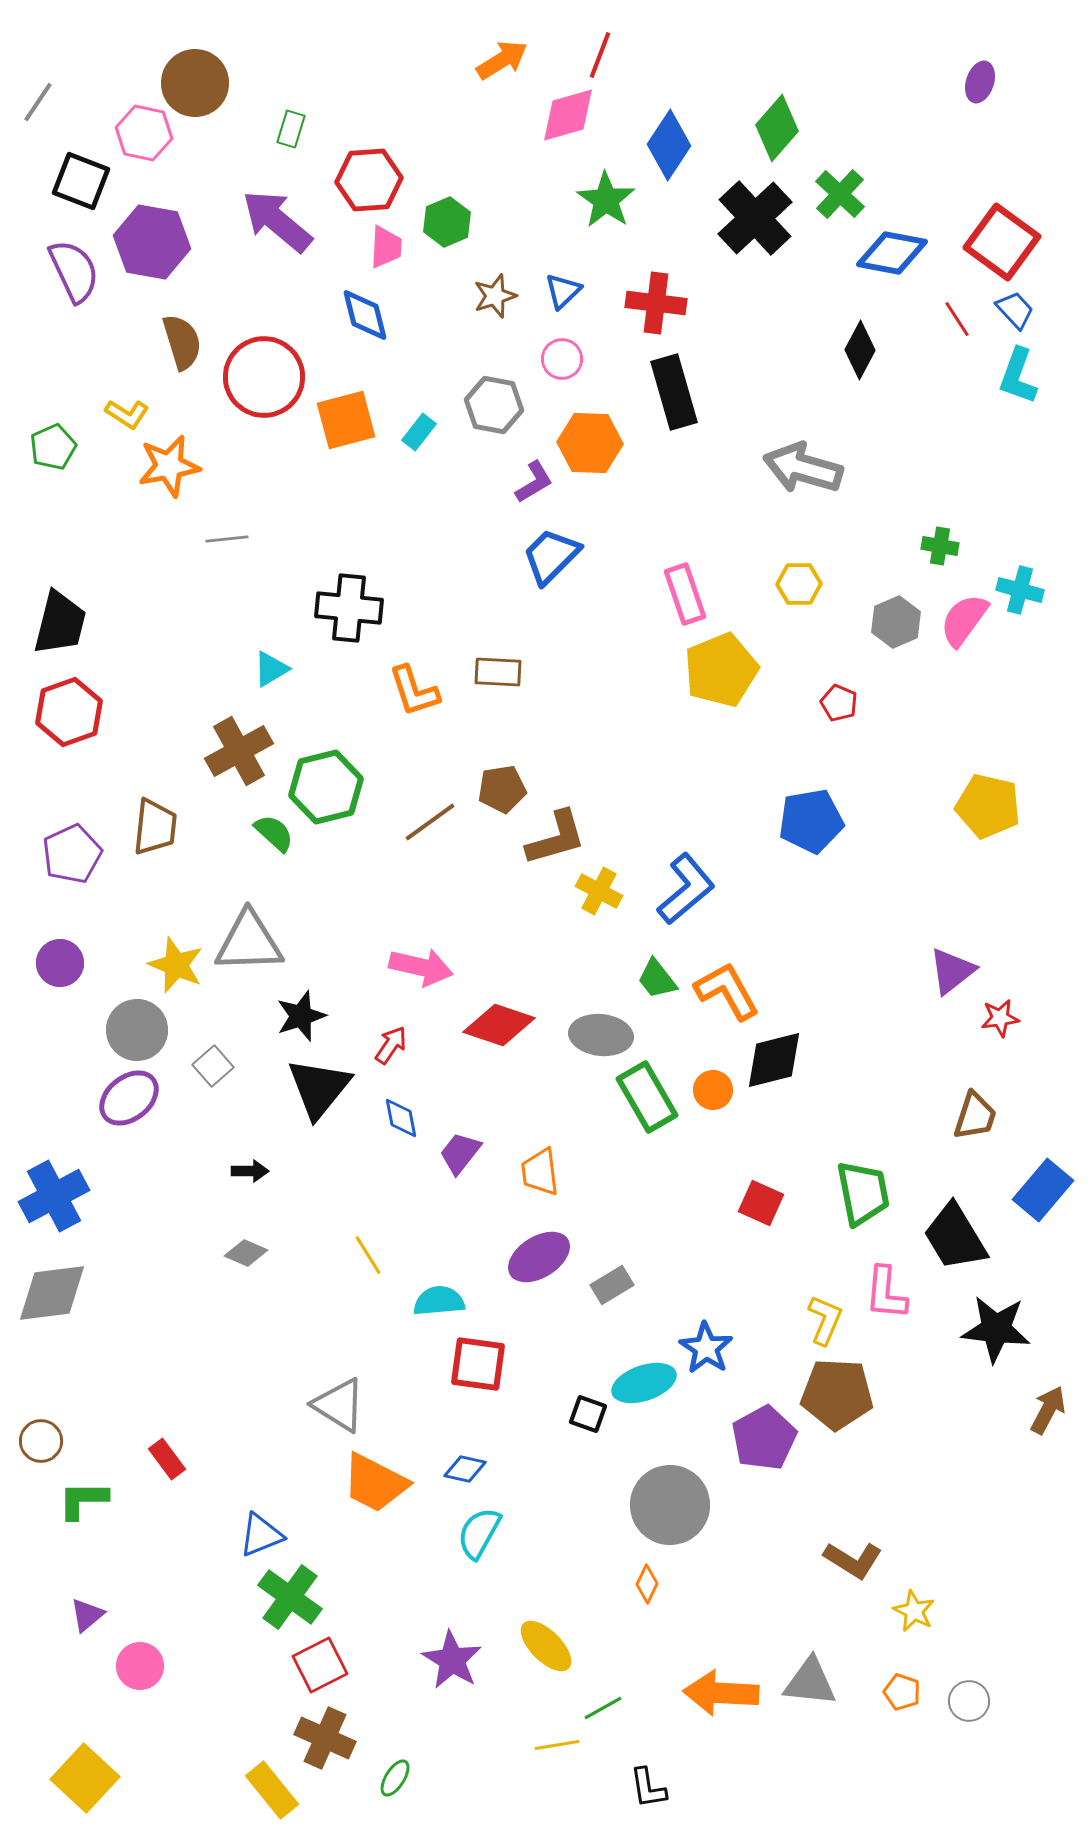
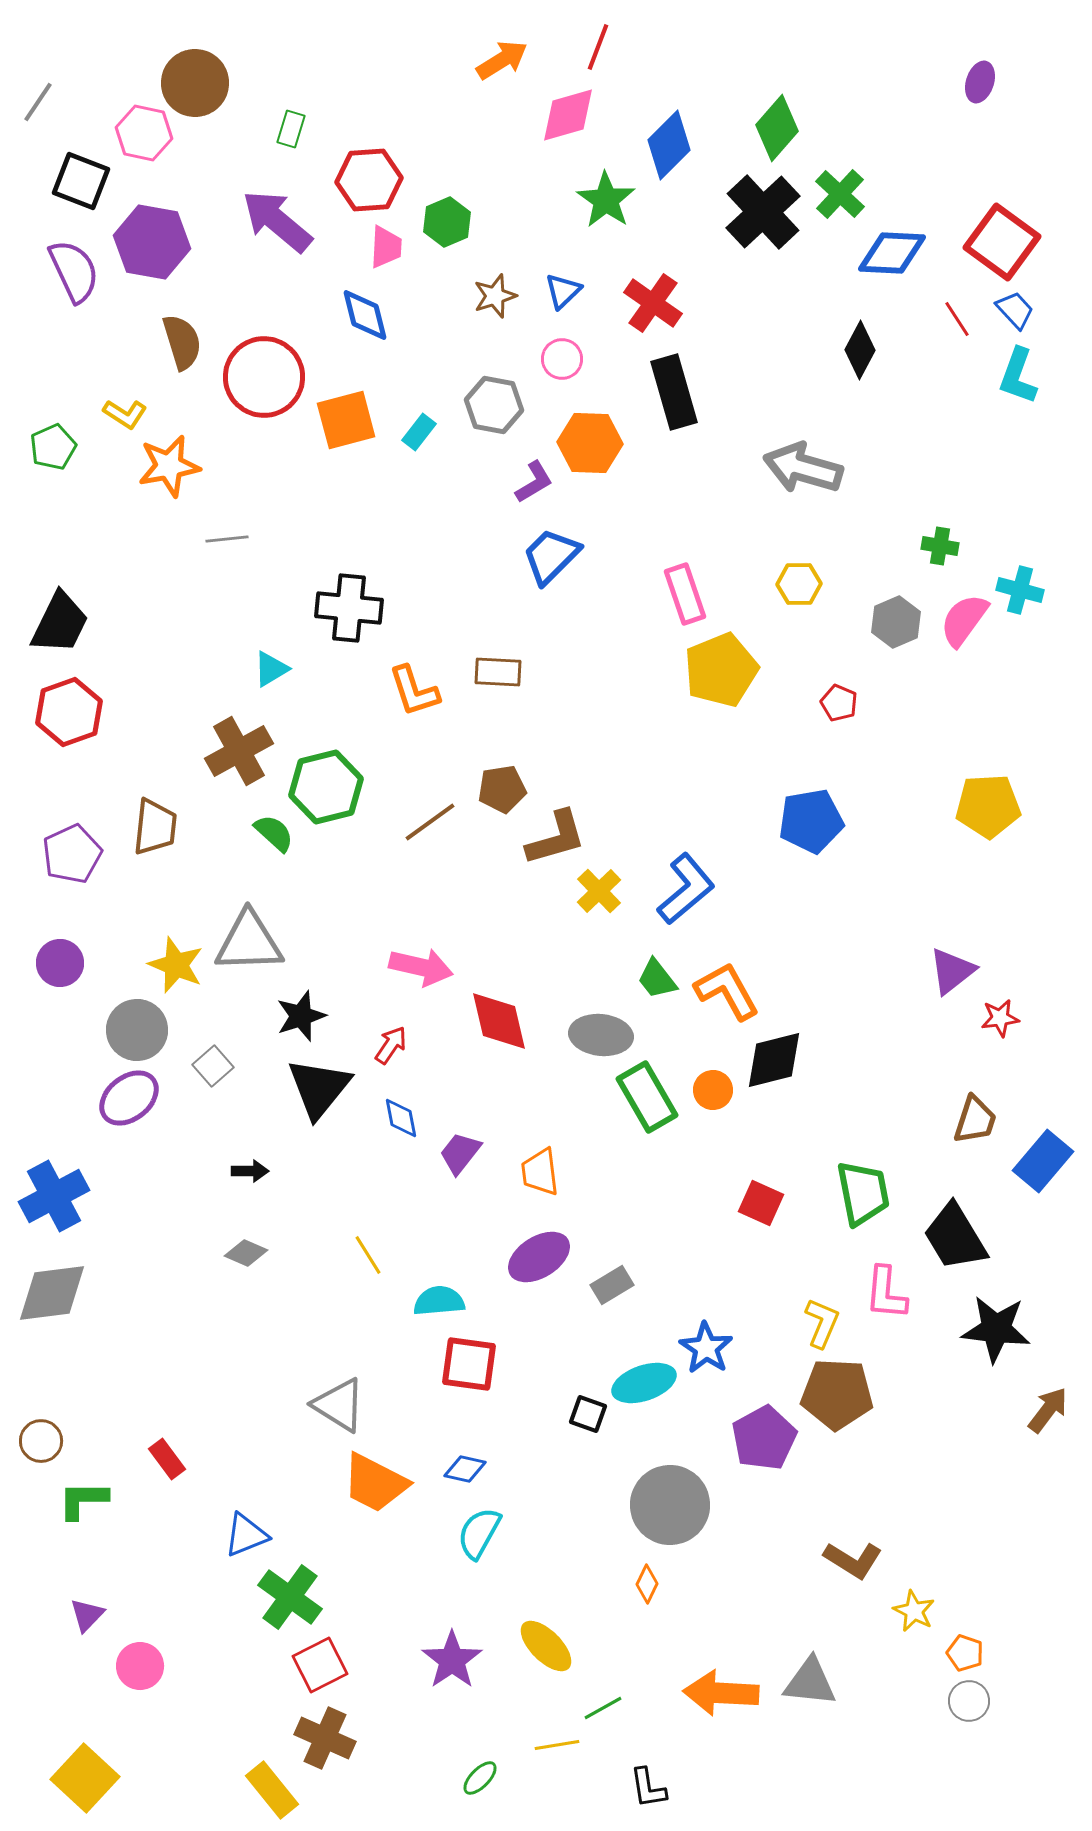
red line at (600, 55): moved 2 px left, 8 px up
blue diamond at (669, 145): rotated 12 degrees clockwise
black cross at (755, 218): moved 8 px right, 6 px up
blue diamond at (892, 253): rotated 8 degrees counterclockwise
red cross at (656, 303): moved 3 px left; rotated 28 degrees clockwise
yellow L-shape at (127, 414): moved 2 px left
black trapezoid at (60, 623): rotated 12 degrees clockwise
yellow pentagon at (988, 806): rotated 16 degrees counterclockwise
yellow cross at (599, 891): rotated 18 degrees clockwise
red diamond at (499, 1025): moved 4 px up; rotated 58 degrees clockwise
brown trapezoid at (975, 1116): moved 4 px down
blue rectangle at (1043, 1190): moved 29 px up
yellow L-shape at (825, 1320): moved 3 px left, 3 px down
red square at (478, 1364): moved 9 px left
brown arrow at (1048, 1410): rotated 9 degrees clockwise
blue triangle at (261, 1535): moved 15 px left
purple triangle at (87, 1615): rotated 6 degrees counterclockwise
purple star at (452, 1660): rotated 6 degrees clockwise
orange pentagon at (902, 1692): moved 63 px right, 39 px up
green ellipse at (395, 1778): moved 85 px right; rotated 12 degrees clockwise
